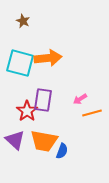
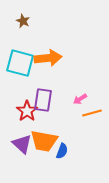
purple triangle: moved 7 px right, 4 px down
